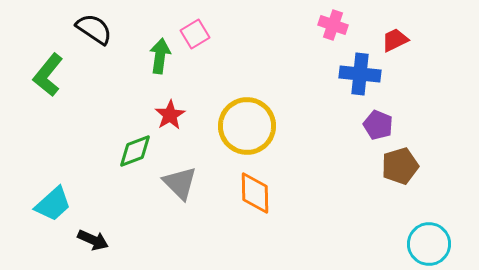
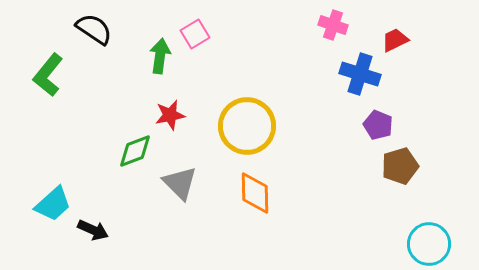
blue cross: rotated 12 degrees clockwise
red star: rotated 20 degrees clockwise
black arrow: moved 10 px up
